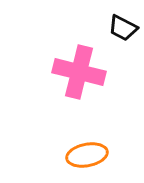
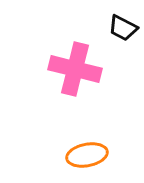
pink cross: moved 4 px left, 3 px up
